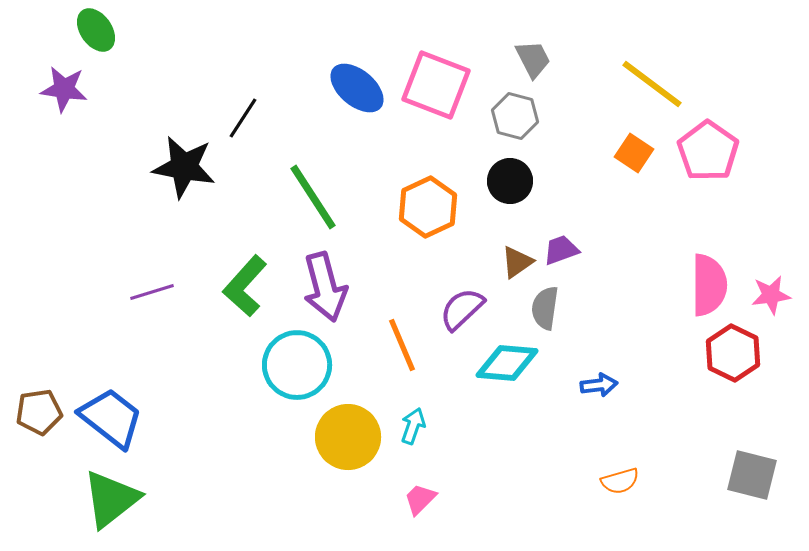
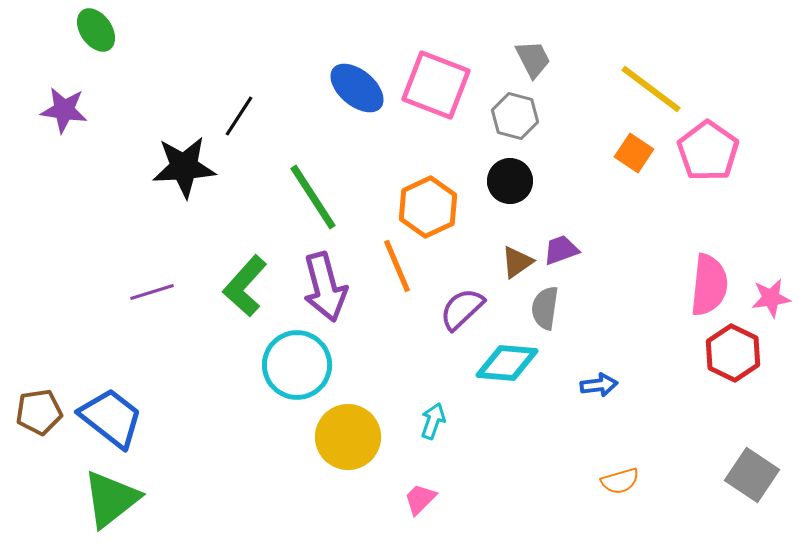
yellow line: moved 1 px left, 5 px down
purple star: moved 21 px down
black line: moved 4 px left, 2 px up
black star: rotated 14 degrees counterclockwise
pink semicircle: rotated 6 degrees clockwise
pink star: moved 3 px down
orange line: moved 5 px left, 79 px up
cyan arrow: moved 20 px right, 5 px up
gray square: rotated 20 degrees clockwise
